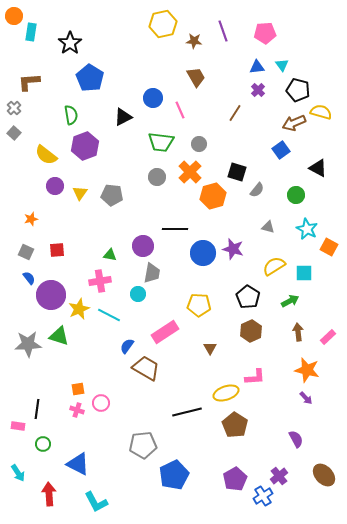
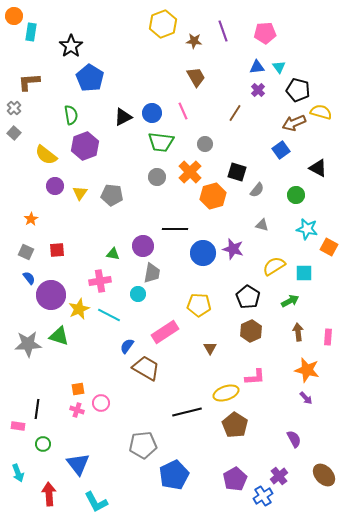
yellow hexagon at (163, 24): rotated 8 degrees counterclockwise
black star at (70, 43): moved 1 px right, 3 px down
cyan triangle at (282, 65): moved 3 px left, 2 px down
blue circle at (153, 98): moved 1 px left, 15 px down
pink line at (180, 110): moved 3 px right, 1 px down
gray circle at (199, 144): moved 6 px right
orange star at (31, 219): rotated 16 degrees counterclockwise
gray triangle at (268, 227): moved 6 px left, 2 px up
cyan star at (307, 229): rotated 15 degrees counterclockwise
green triangle at (110, 255): moved 3 px right, 1 px up
pink rectangle at (328, 337): rotated 42 degrees counterclockwise
purple semicircle at (296, 439): moved 2 px left
blue triangle at (78, 464): rotated 25 degrees clockwise
cyan arrow at (18, 473): rotated 12 degrees clockwise
